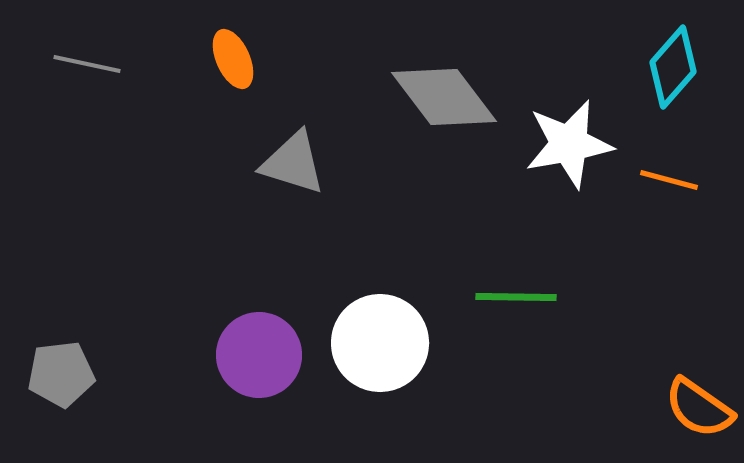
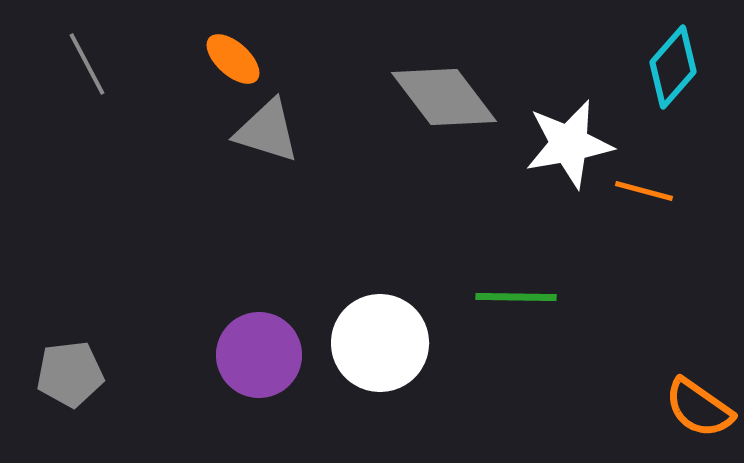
orange ellipse: rotated 24 degrees counterclockwise
gray line: rotated 50 degrees clockwise
gray triangle: moved 26 px left, 32 px up
orange line: moved 25 px left, 11 px down
gray pentagon: moved 9 px right
